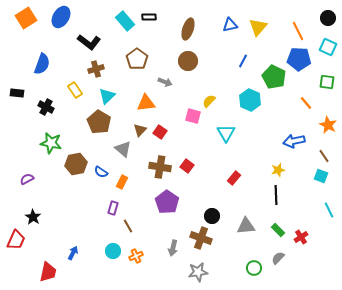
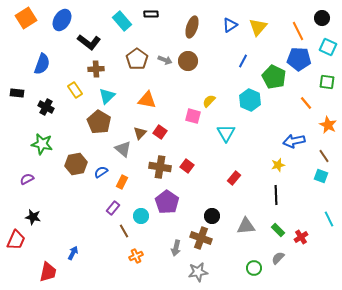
blue ellipse at (61, 17): moved 1 px right, 3 px down
black rectangle at (149, 17): moved 2 px right, 3 px up
black circle at (328, 18): moved 6 px left
cyan rectangle at (125, 21): moved 3 px left
blue triangle at (230, 25): rotated 21 degrees counterclockwise
brown ellipse at (188, 29): moved 4 px right, 2 px up
brown cross at (96, 69): rotated 14 degrees clockwise
gray arrow at (165, 82): moved 22 px up
orange triangle at (146, 103): moved 1 px right, 3 px up; rotated 18 degrees clockwise
brown triangle at (140, 130): moved 3 px down
green star at (51, 143): moved 9 px left, 1 px down
yellow star at (278, 170): moved 5 px up
blue semicircle at (101, 172): rotated 112 degrees clockwise
purple rectangle at (113, 208): rotated 24 degrees clockwise
cyan line at (329, 210): moved 9 px down
black star at (33, 217): rotated 21 degrees counterclockwise
brown line at (128, 226): moved 4 px left, 5 px down
gray arrow at (173, 248): moved 3 px right
cyan circle at (113, 251): moved 28 px right, 35 px up
